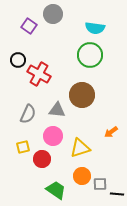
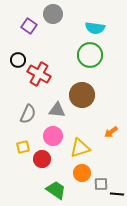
orange circle: moved 3 px up
gray square: moved 1 px right
